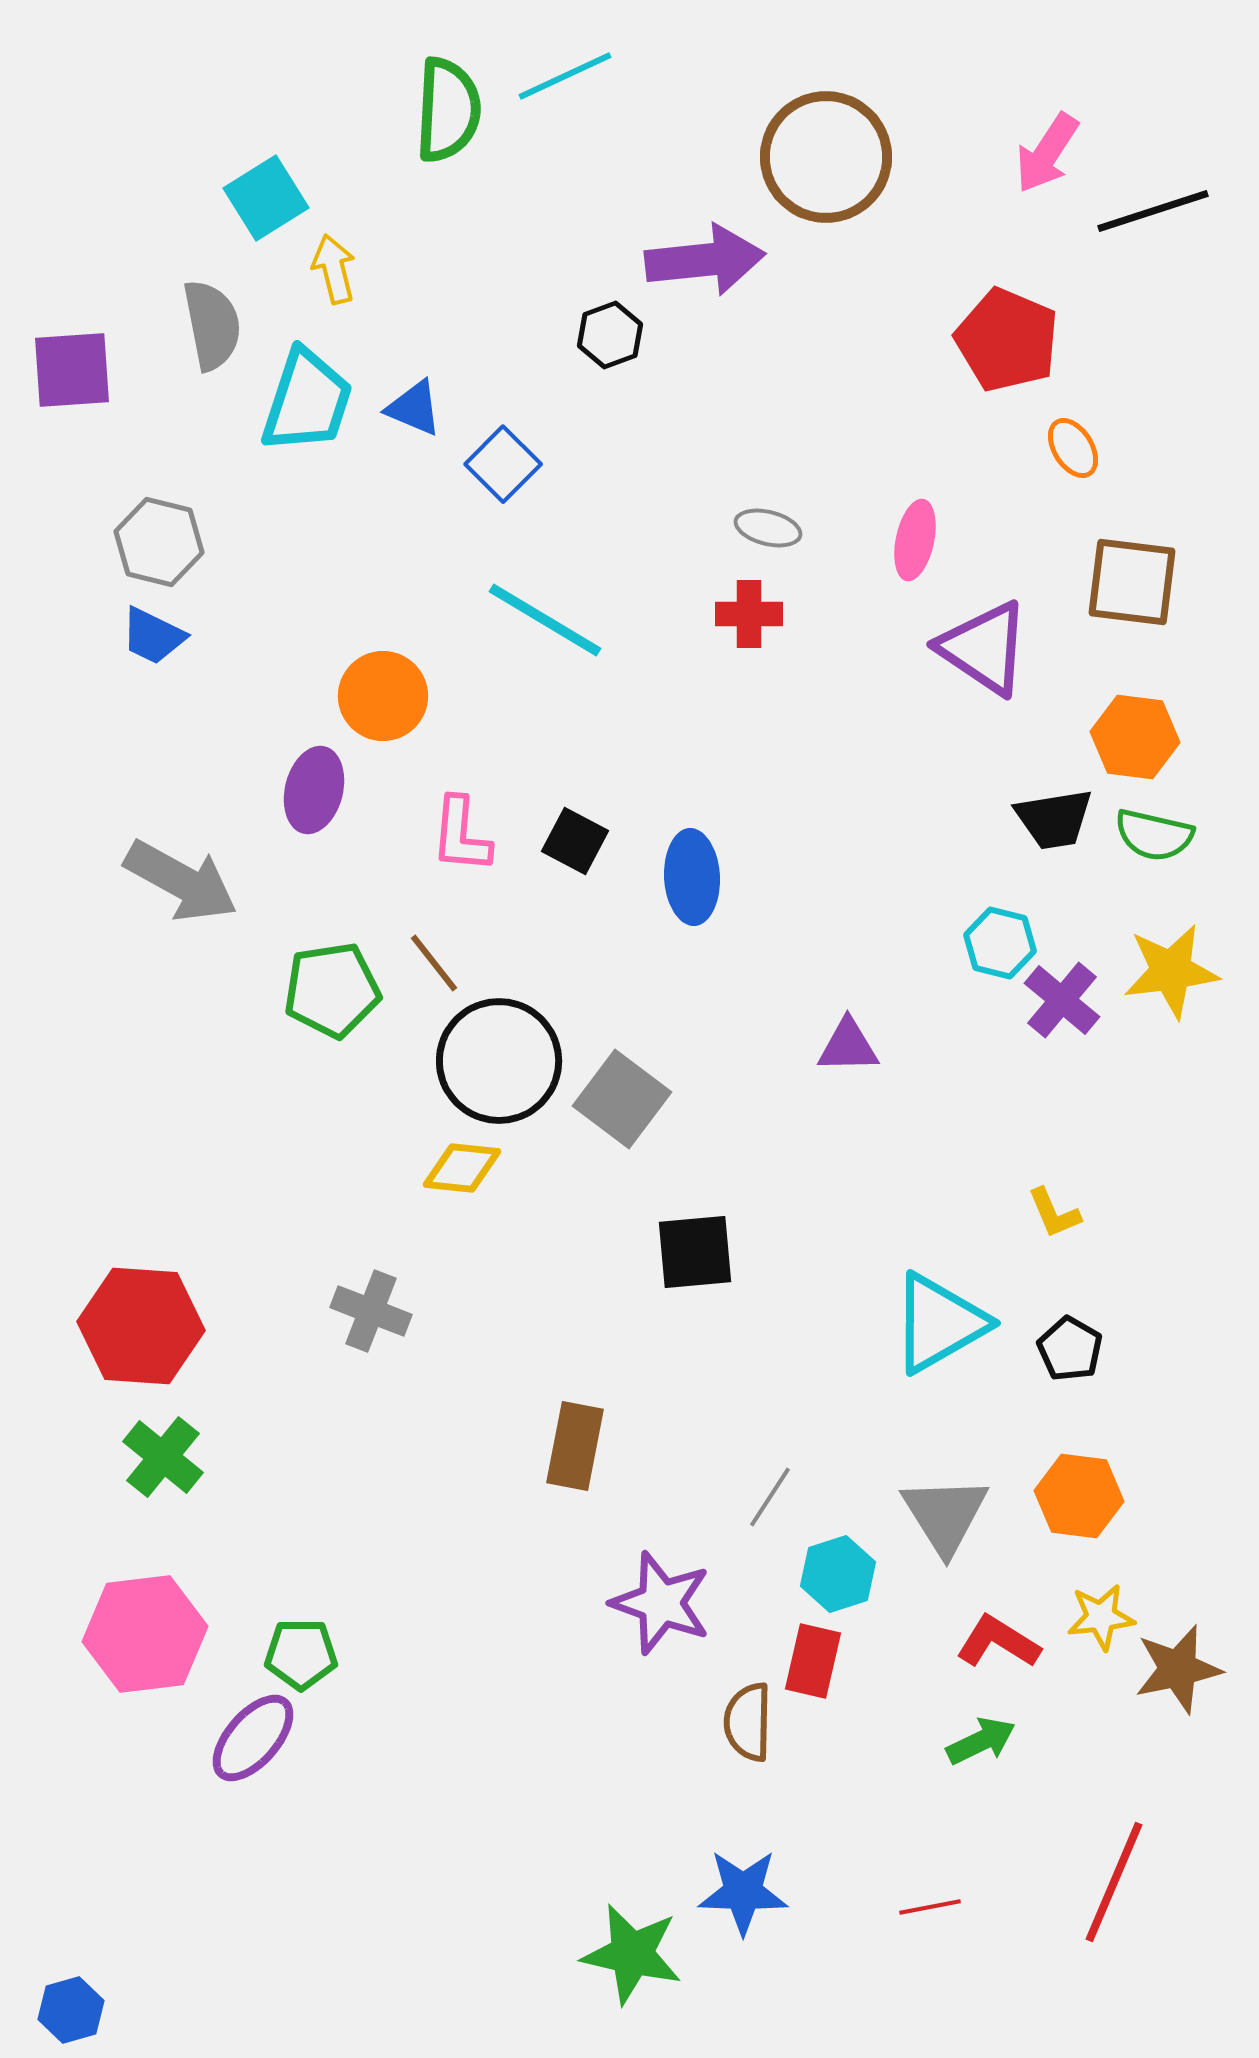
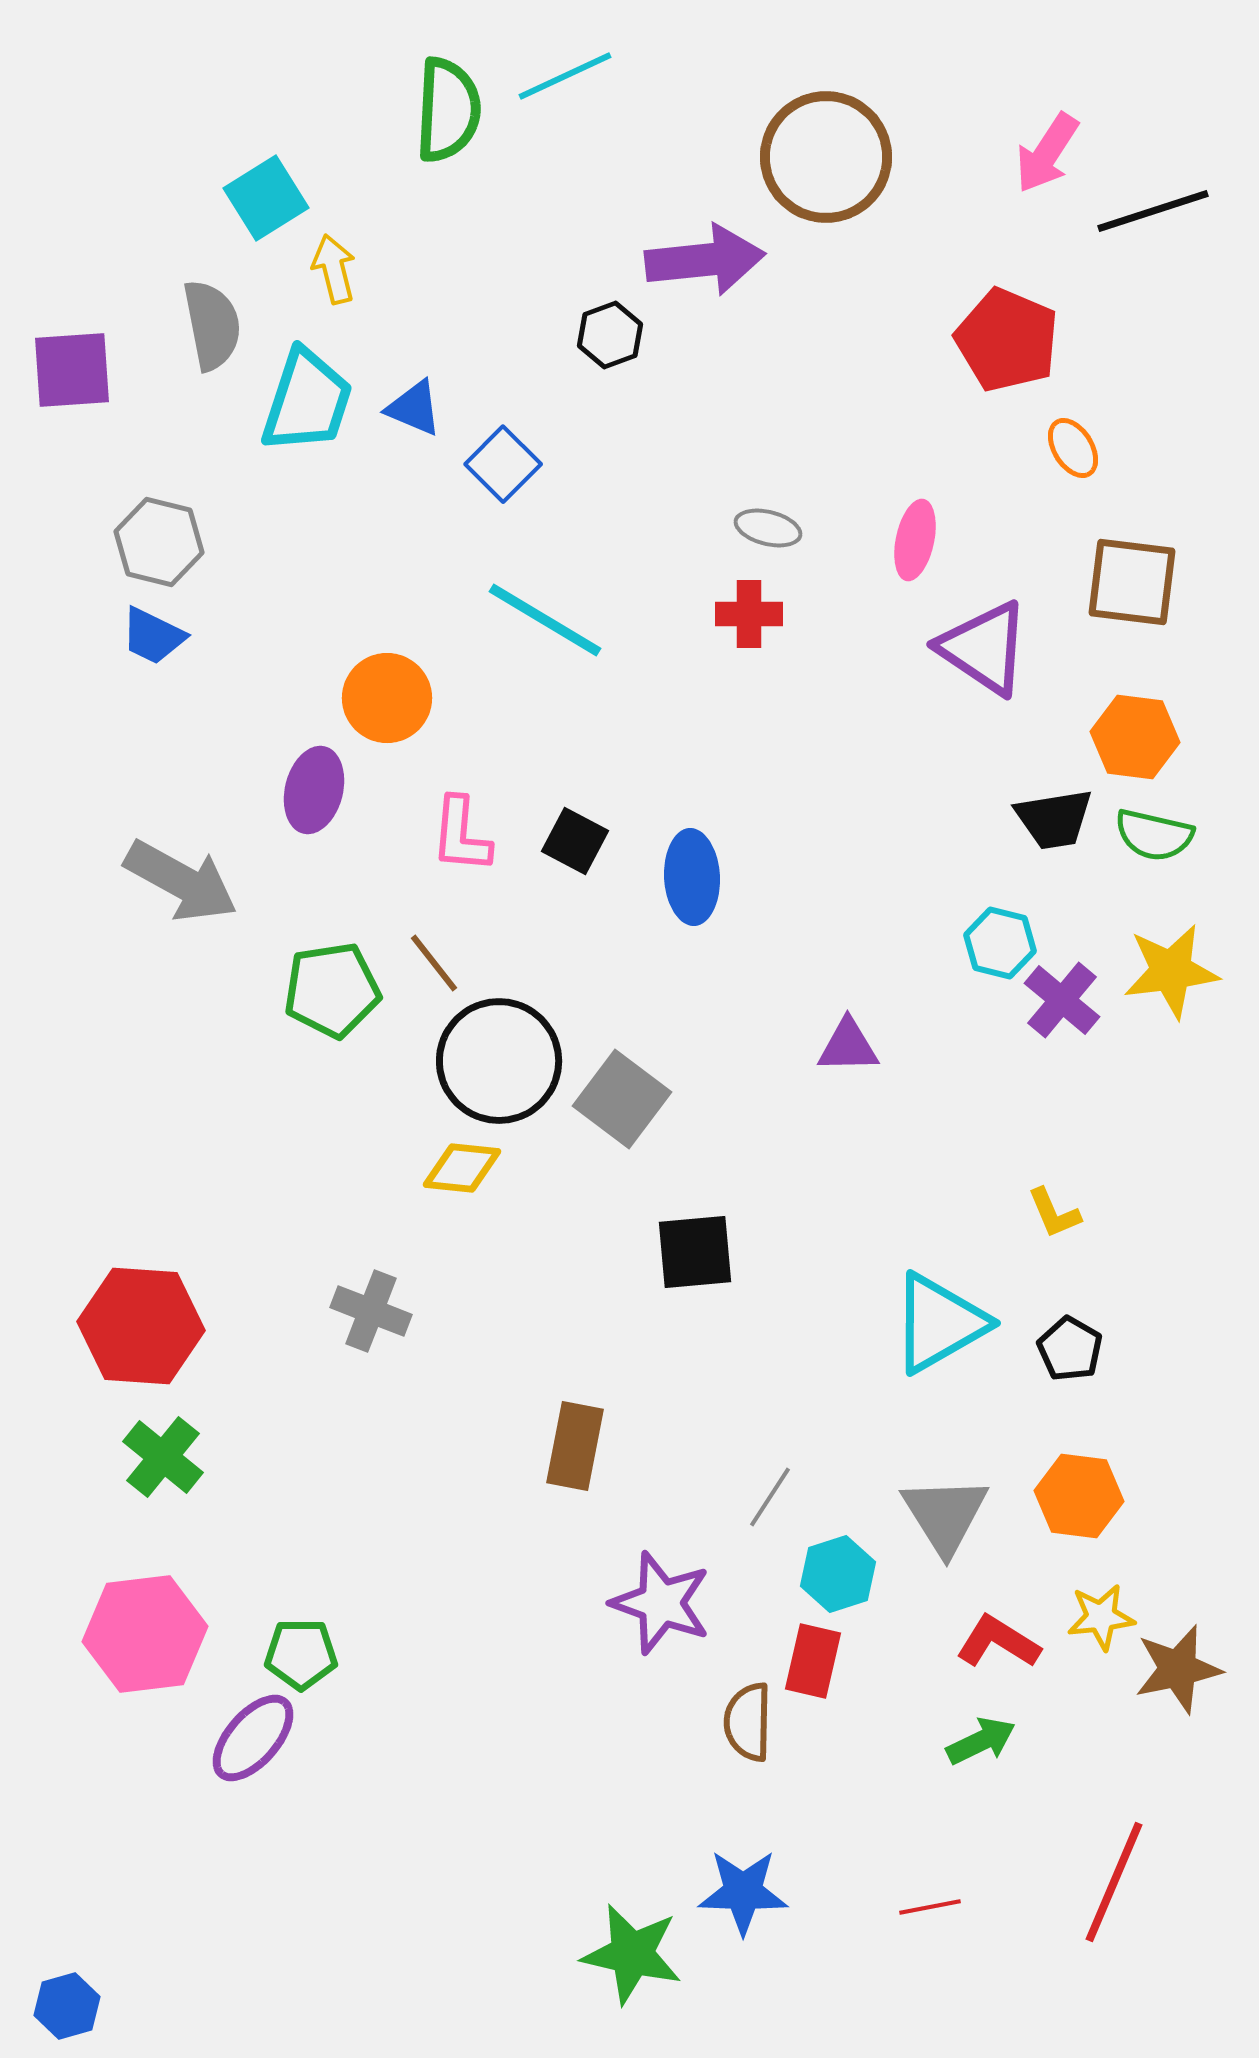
orange circle at (383, 696): moved 4 px right, 2 px down
blue hexagon at (71, 2010): moved 4 px left, 4 px up
